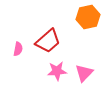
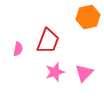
red trapezoid: rotated 28 degrees counterclockwise
pink star: moved 2 px left, 1 px down; rotated 12 degrees counterclockwise
